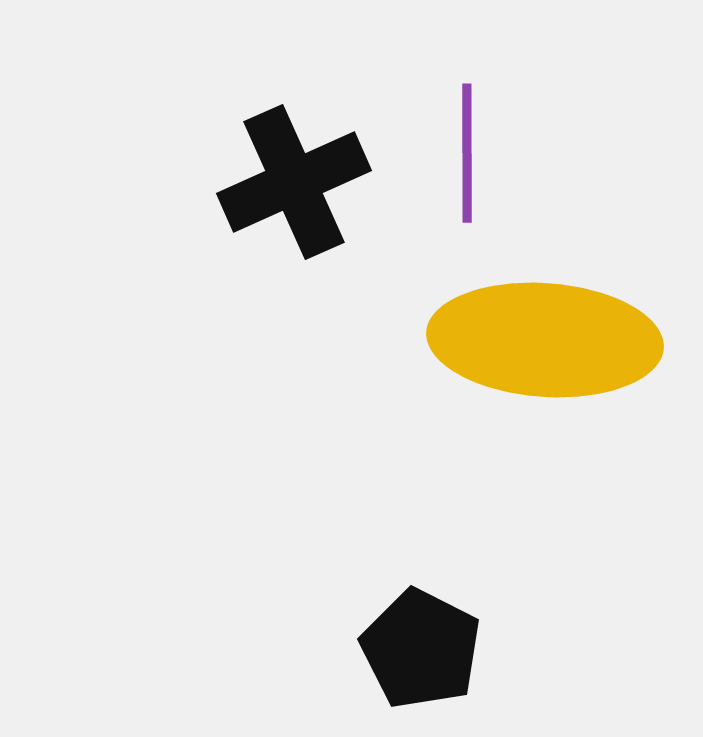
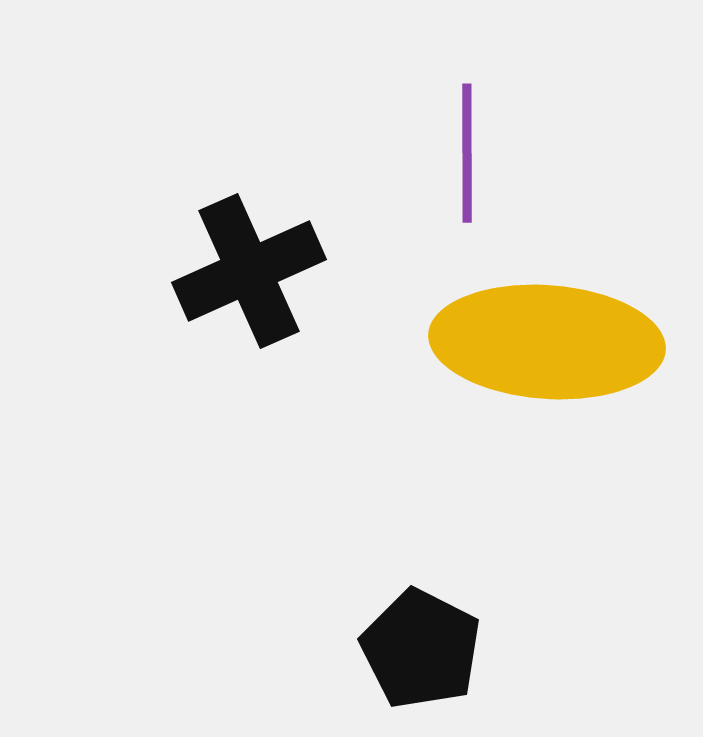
black cross: moved 45 px left, 89 px down
yellow ellipse: moved 2 px right, 2 px down
